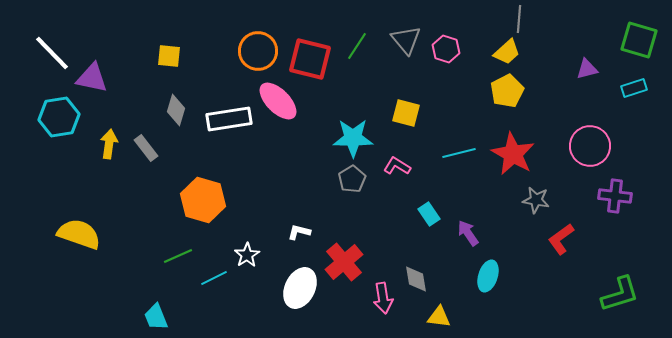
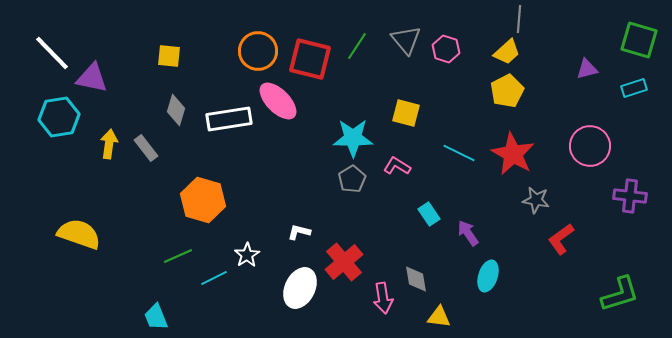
cyan line at (459, 153): rotated 40 degrees clockwise
purple cross at (615, 196): moved 15 px right
